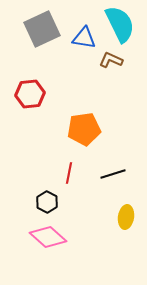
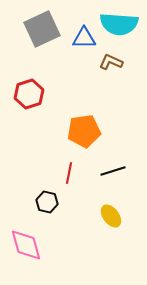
cyan semicircle: moved 1 px left; rotated 120 degrees clockwise
blue triangle: rotated 10 degrees counterclockwise
brown L-shape: moved 2 px down
red hexagon: moved 1 px left; rotated 12 degrees counterclockwise
orange pentagon: moved 2 px down
black line: moved 3 px up
black hexagon: rotated 15 degrees counterclockwise
yellow ellipse: moved 15 px left, 1 px up; rotated 45 degrees counterclockwise
pink diamond: moved 22 px left, 8 px down; rotated 33 degrees clockwise
